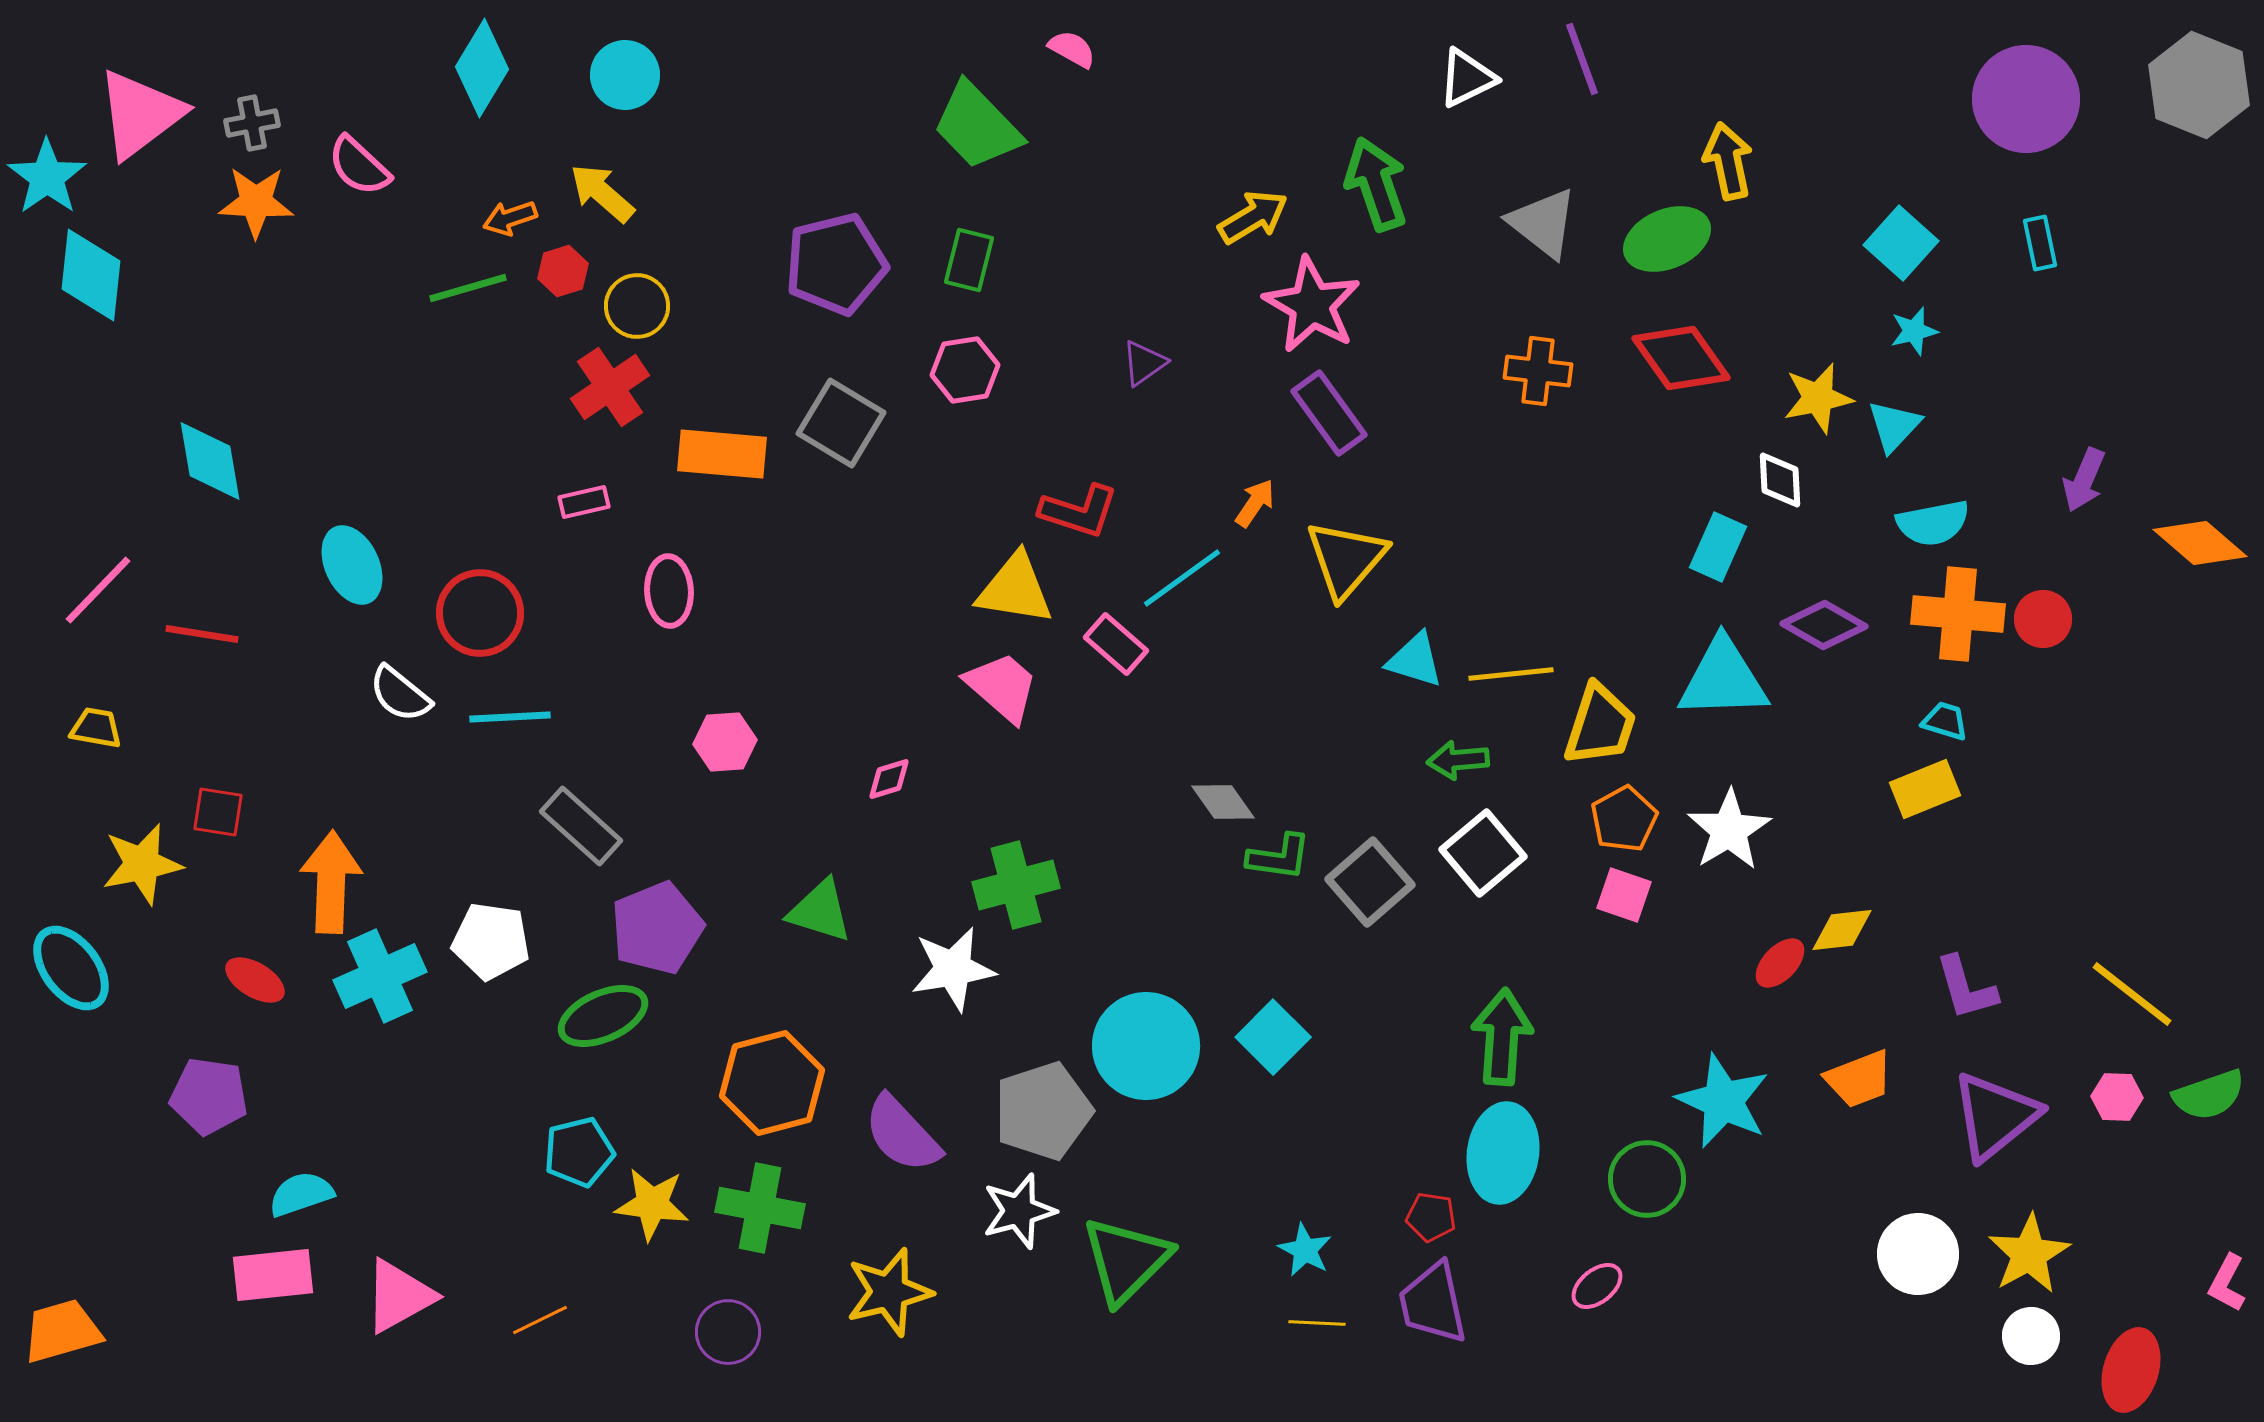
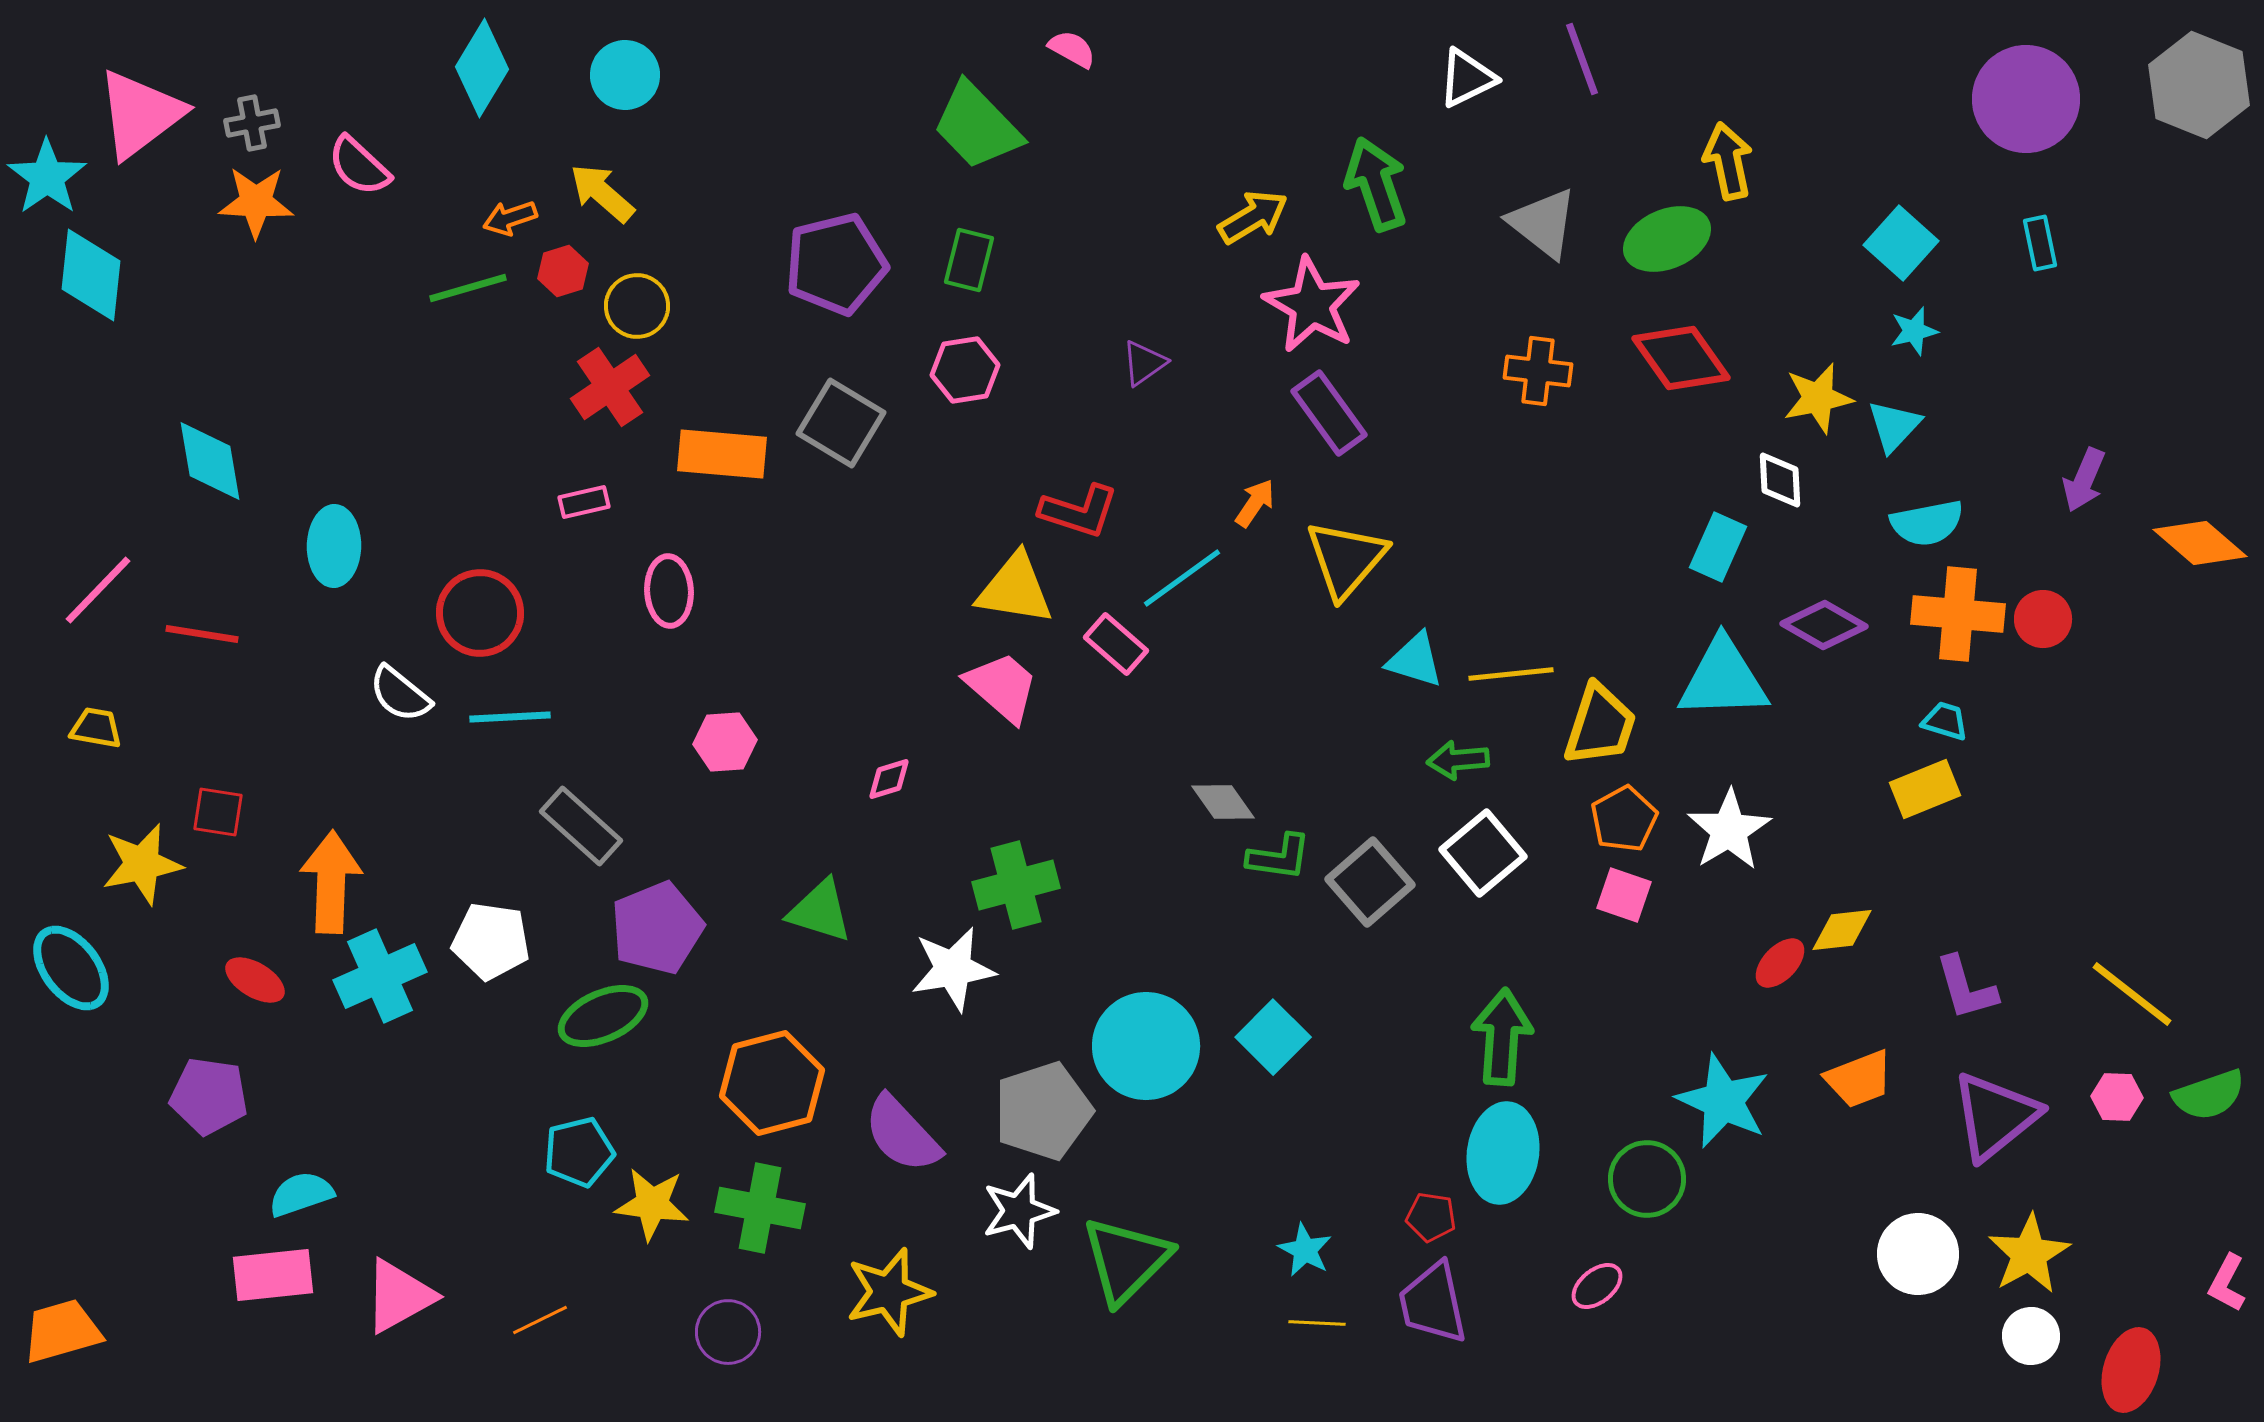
cyan semicircle at (1933, 523): moved 6 px left
cyan ellipse at (352, 565): moved 18 px left, 19 px up; rotated 26 degrees clockwise
